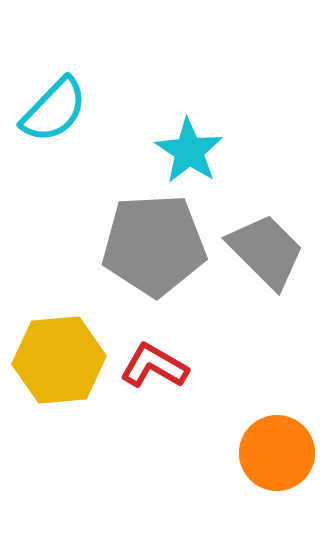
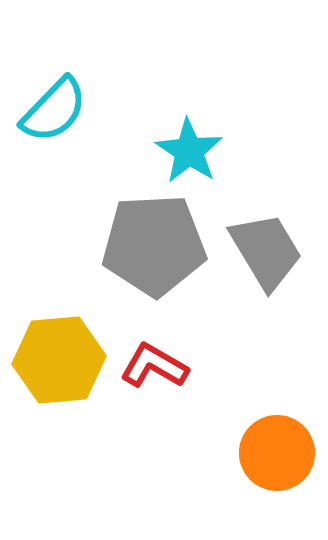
gray trapezoid: rotated 14 degrees clockwise
